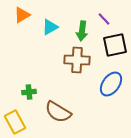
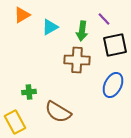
blue ellipse: moved 2 px right, 1 px down; rotated 10 degrees counterclockwise
